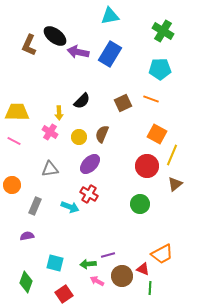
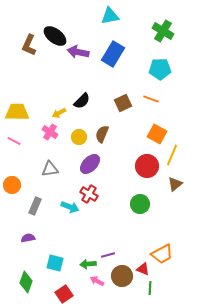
blue rectangle: moved 3 px right
yellow arrow: rotated 64 degrees clockwise
purple semicircle: moved 1 px right, 2 px down
